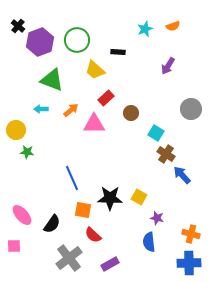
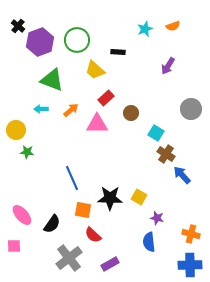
pink triangle: moved 3 px right
blue cross: moved 1 px right, 2 px down
